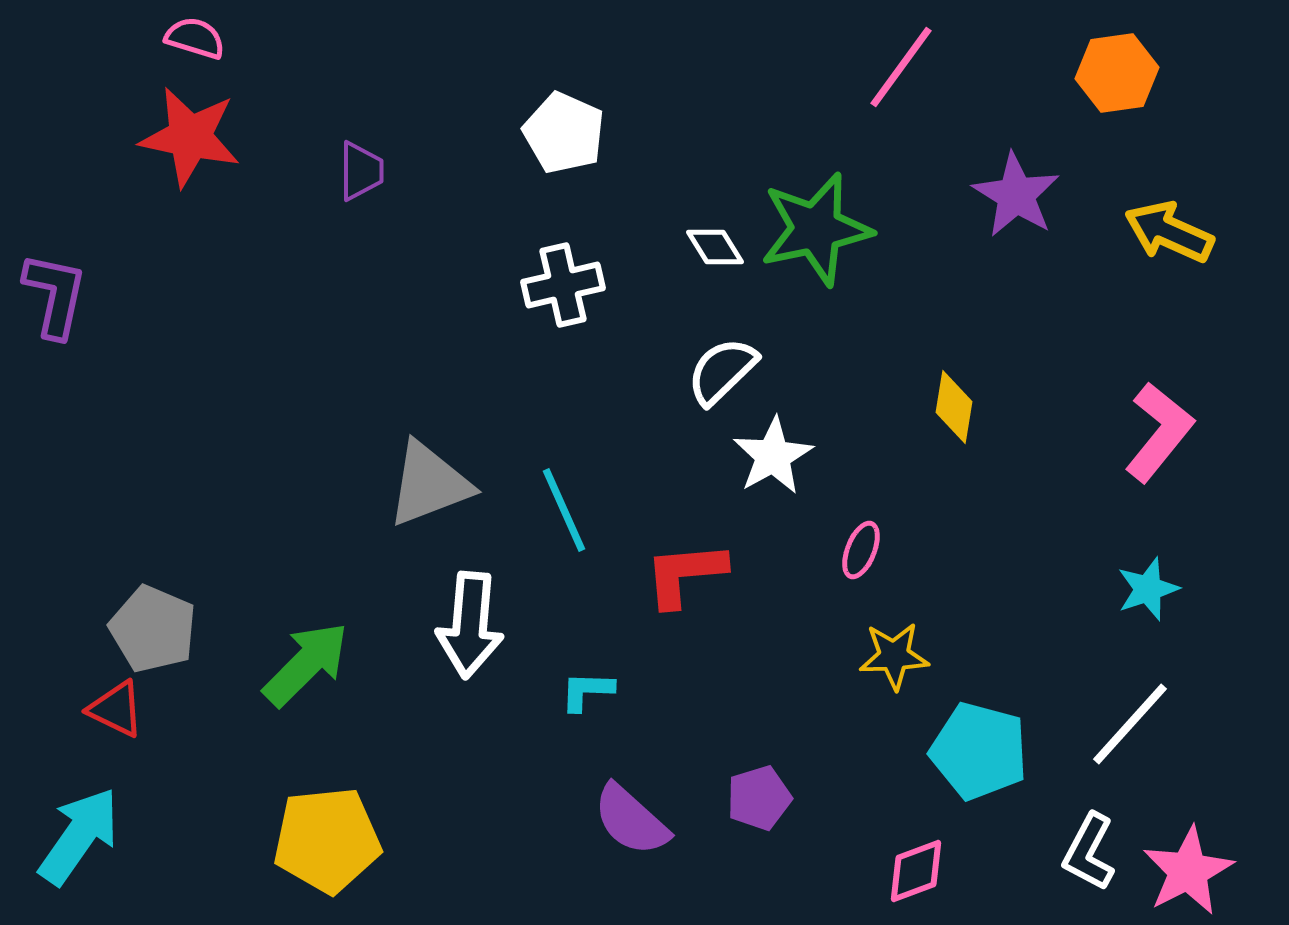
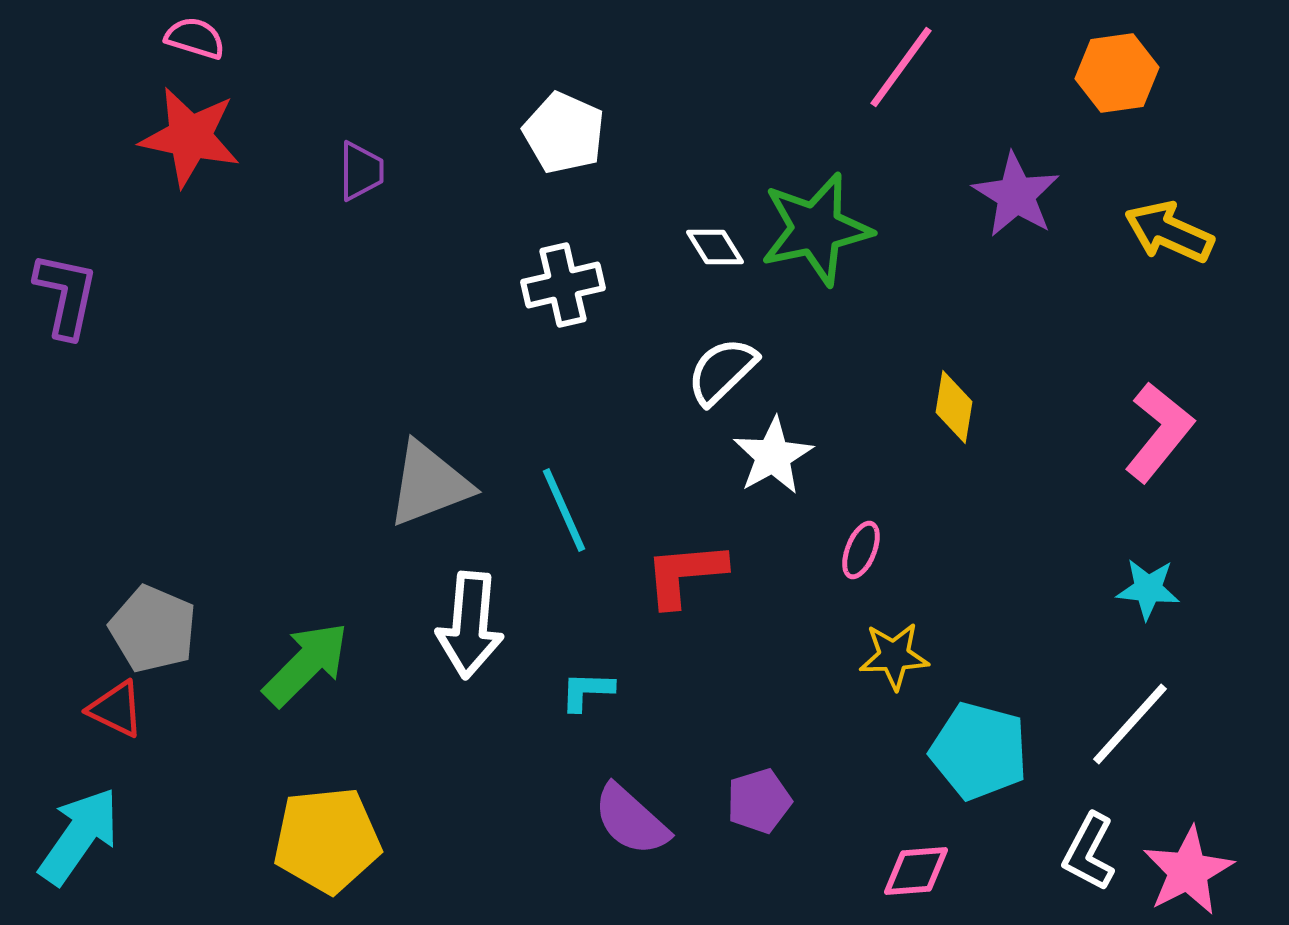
purple L-shape: moved 11 px right
cyan star: rotated 24 degrees clockwise
purple pentagon: moved 3 px down
pink diamond: rotated 16 degrees clockwise
